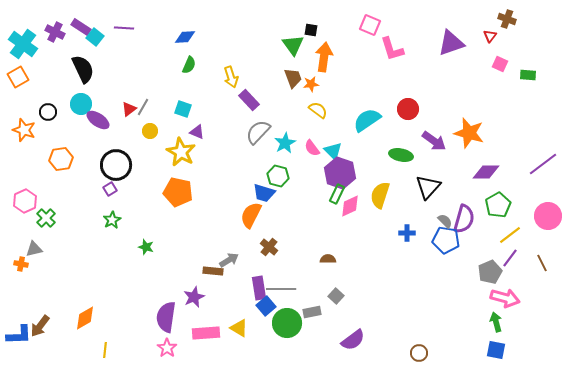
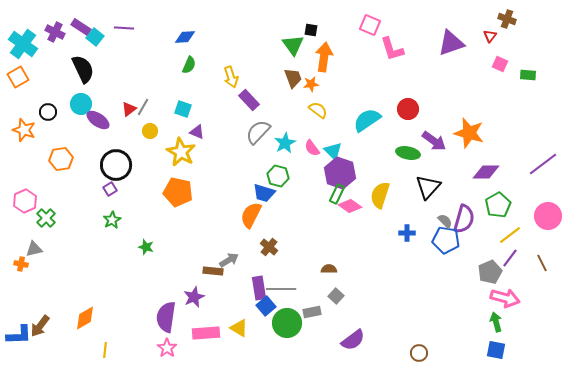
green ellipse at (401, 155): moved 7 px right, 2 px up
pink diamond at (350, 206): rotated 60 degrees clockwise
brown semicircle at (328, 259): moved 1 px right, 10 px down
